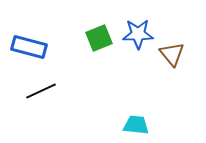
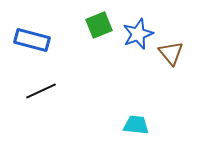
blue star: rotated 20 degrees counterclockwise
green square: moved 13 px up
blue rectangle: moved 3 px right, 7 px up
brown triangle: moved 1 px left, 1 px up
